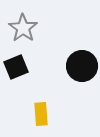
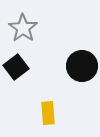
black square: rotated 15 degrees counterclockwise
yellow rectangle: moved 7 px right, 1 px up
